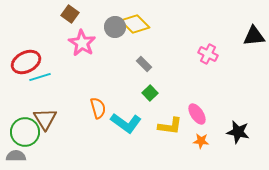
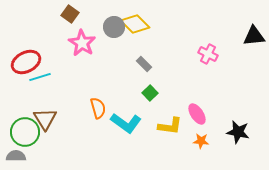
gray circle: moved 1 px left
